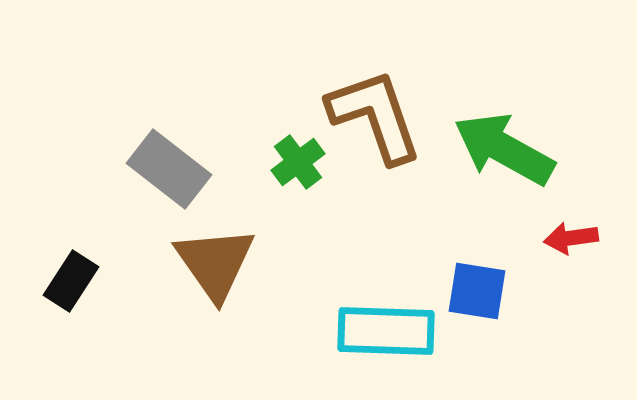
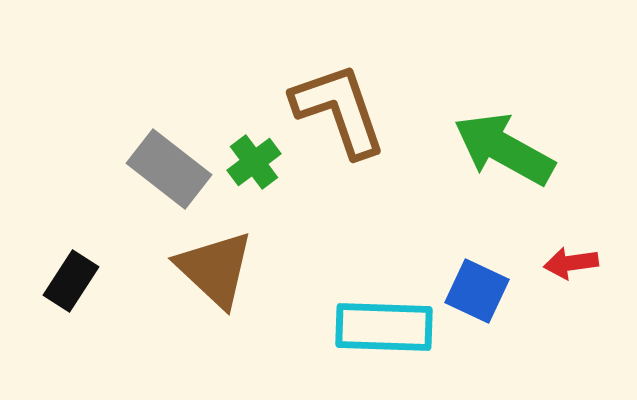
brown L-shape: moved 36 px left, 6 px up
green cross: moved 44 px left
red arrow: moved 25 px down
brown triangle: moved 6 px down; rotated 12 degrees counterclockwise
blue square: rotated 16 degrees clockwise
cyan rectangle: moved 2 px left, 4 px up
